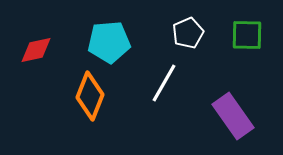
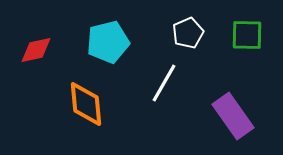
cyan pentagon: moved 1 px left; rotated 9 degrees counterclockwise
orange diamond: moved 4 px left, 8 px down; rotated 27 degrees counterclockwise
